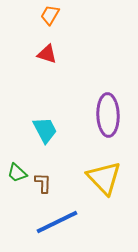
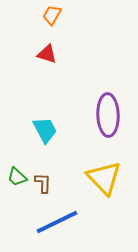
orange trapezoid: moved 2 px right
green trapezoid: moved 4 px down
